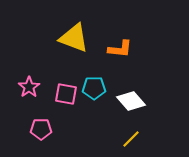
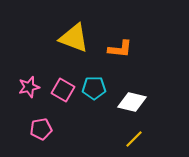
pink star: rotated 20 degrees clockwise
pink square: moved 3 px left, 4 px up; rotated 20 degrees clockwise
white diamond: moved 1 px right, 1 px down; rotated 36 degrees counterclockwise
pink pentagon: rotated 10 degrees counterclockwise
yellow line: moved 3 px right
